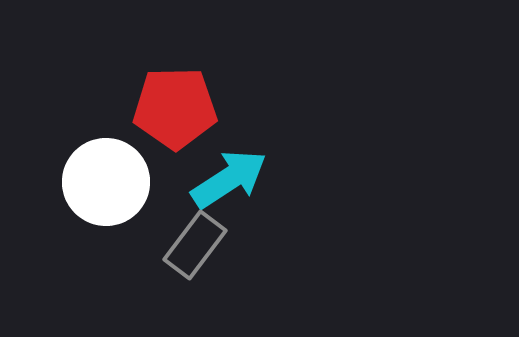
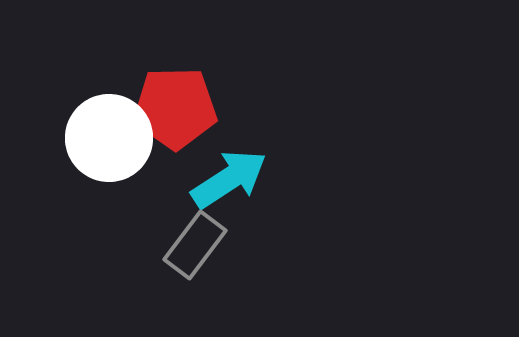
white circle: moved 3 px right, 44 px up
